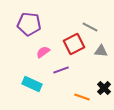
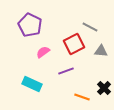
purple pentagon: moved 1 px right, 1 px down; rotated 20 degrees clockwise
purple line: moved 5 px right, 1 px down
